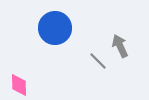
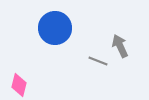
gray line: rotated 24 degrees counterclockwise
pink diamond: rotated 15 degrees clockwise
